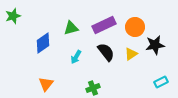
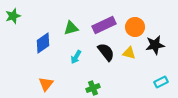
yellow triangle: moved 2 px left, 1 px up; rotated 48 degrees clockwise
